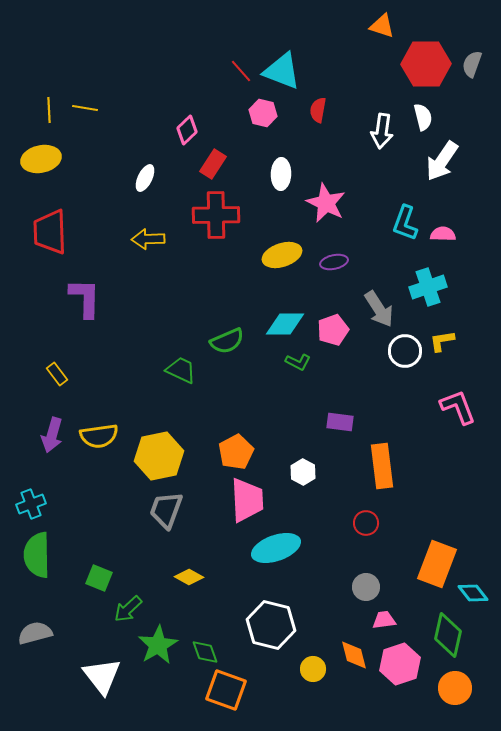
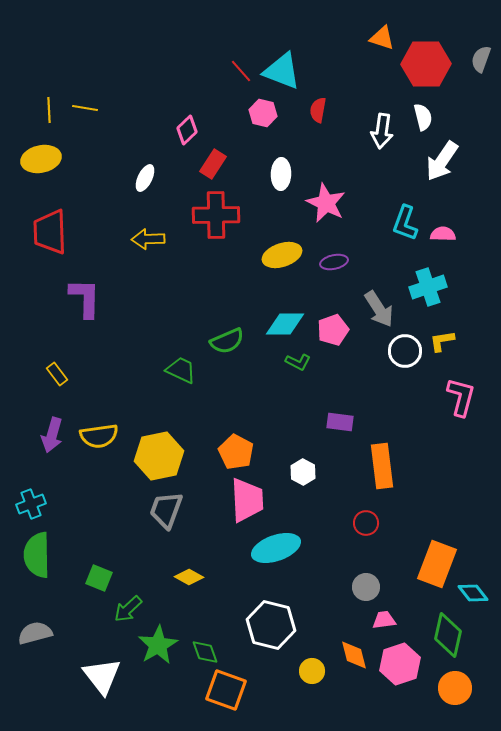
orange triangle at (382, 26): moved 12 px down
gray semicircle at (472, 64): moved 9 px right, 5 px up
pink L-shape at (458, 407): moved 3 px right, 10 px up; rotated 36 degrees clockwise
orange pentagon at (236, 452): rotated 16 degrees counterclockwise
yellow circle at (313, 669): moved 1 px left, 2 px down
